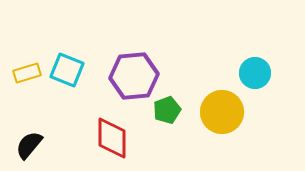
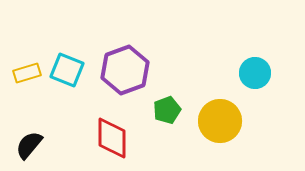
purple hexagon: moved 9 px left, 6 px up; rotated 15 degrees counterclockwise
yellow circle: moved 2 px left, 9 px down
